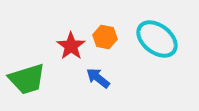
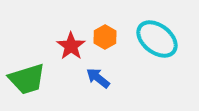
orange hexagon: rotated 20 degrees clockwise
